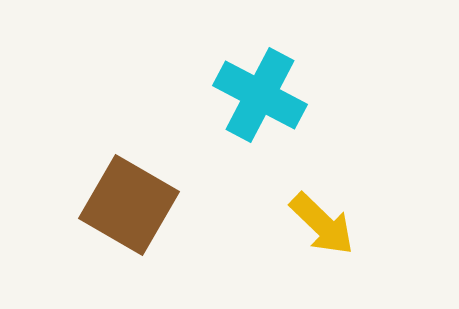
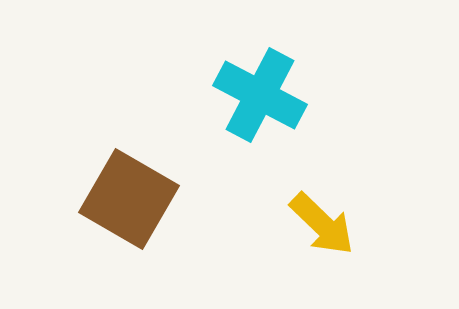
brown square: moved 6 px up
